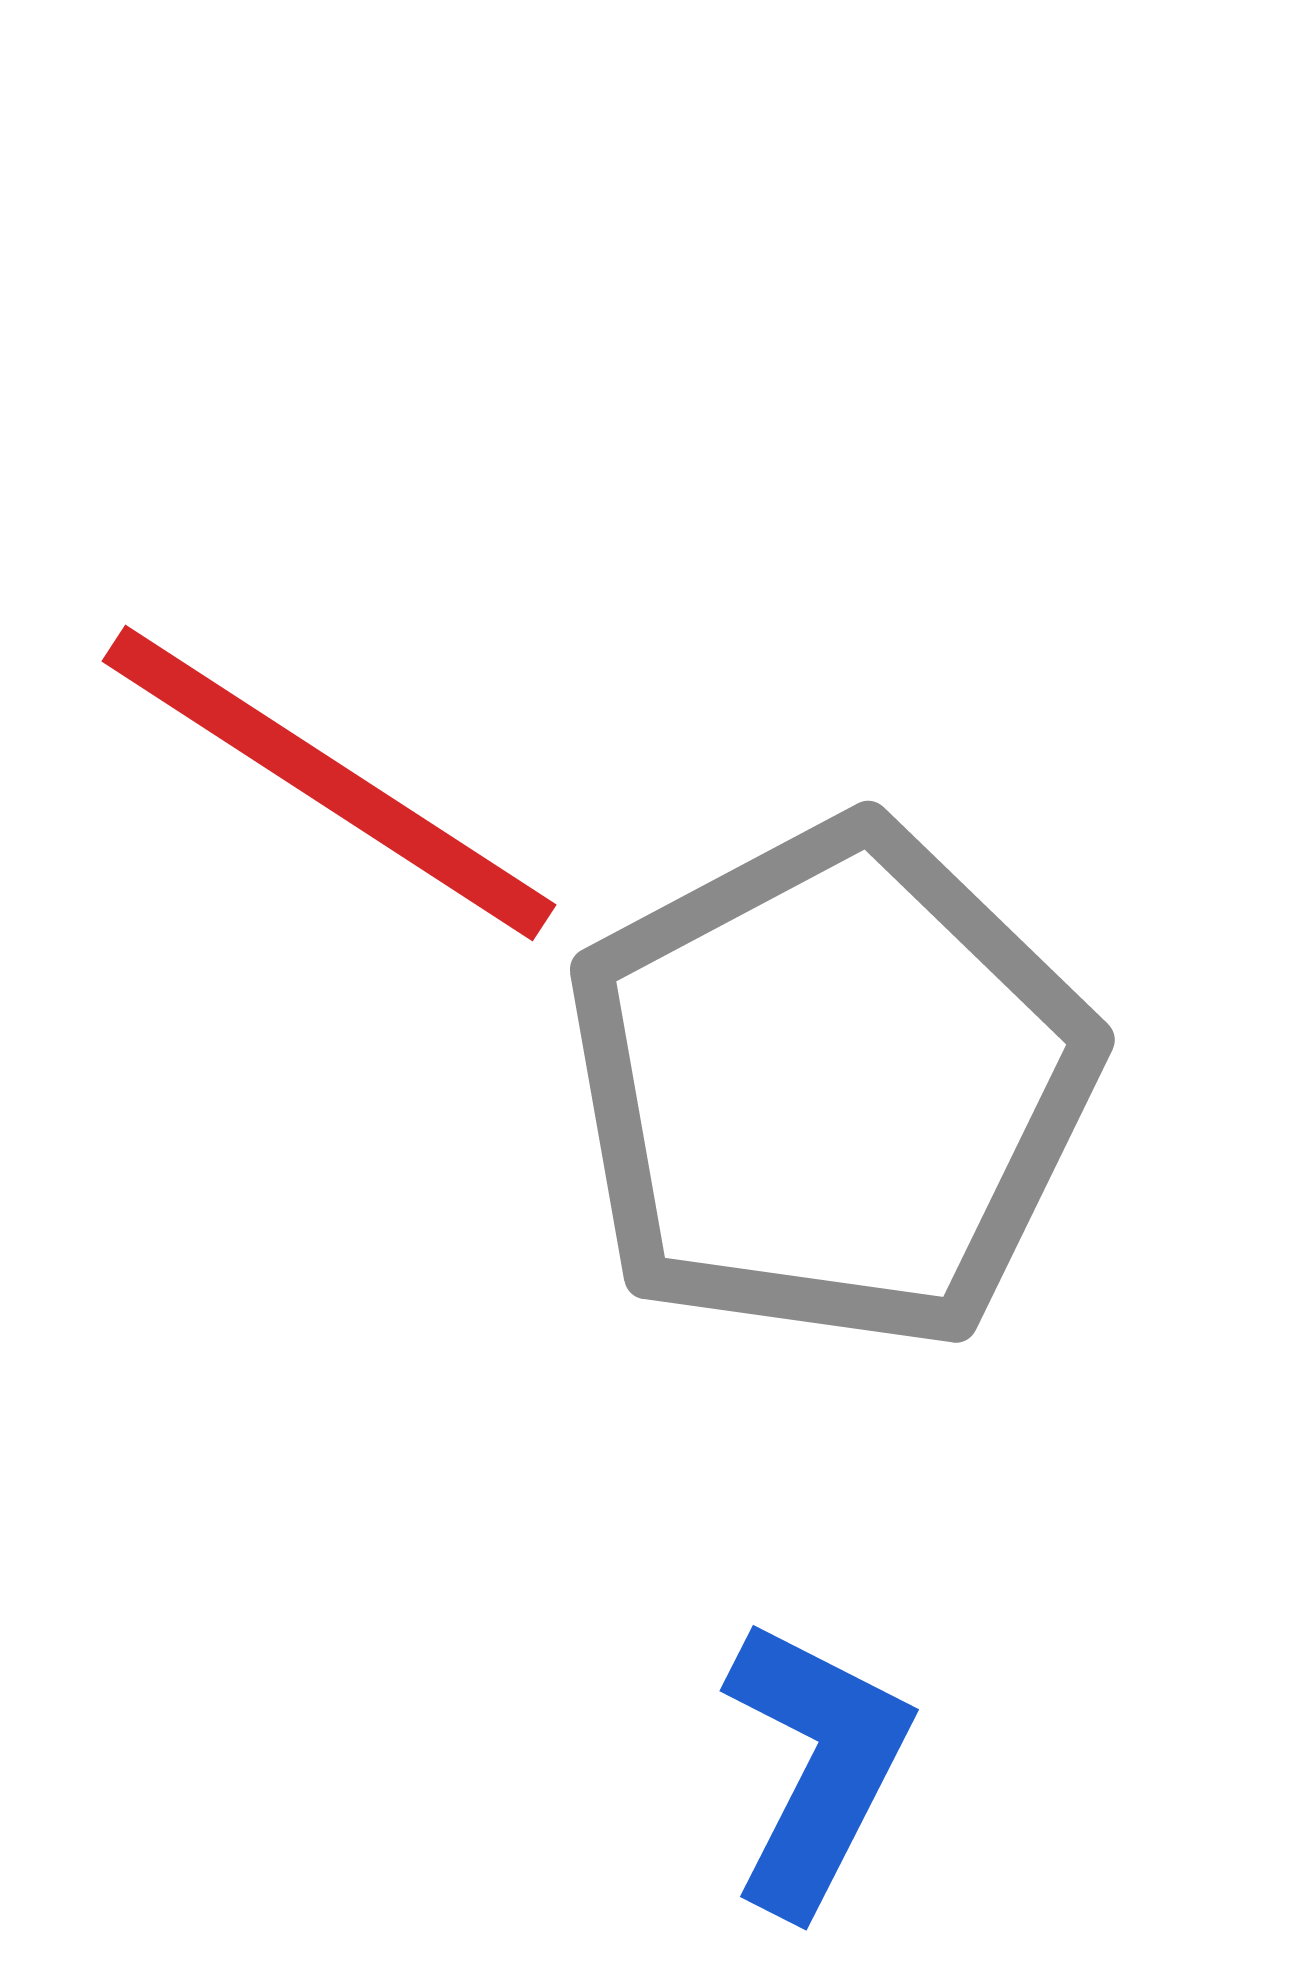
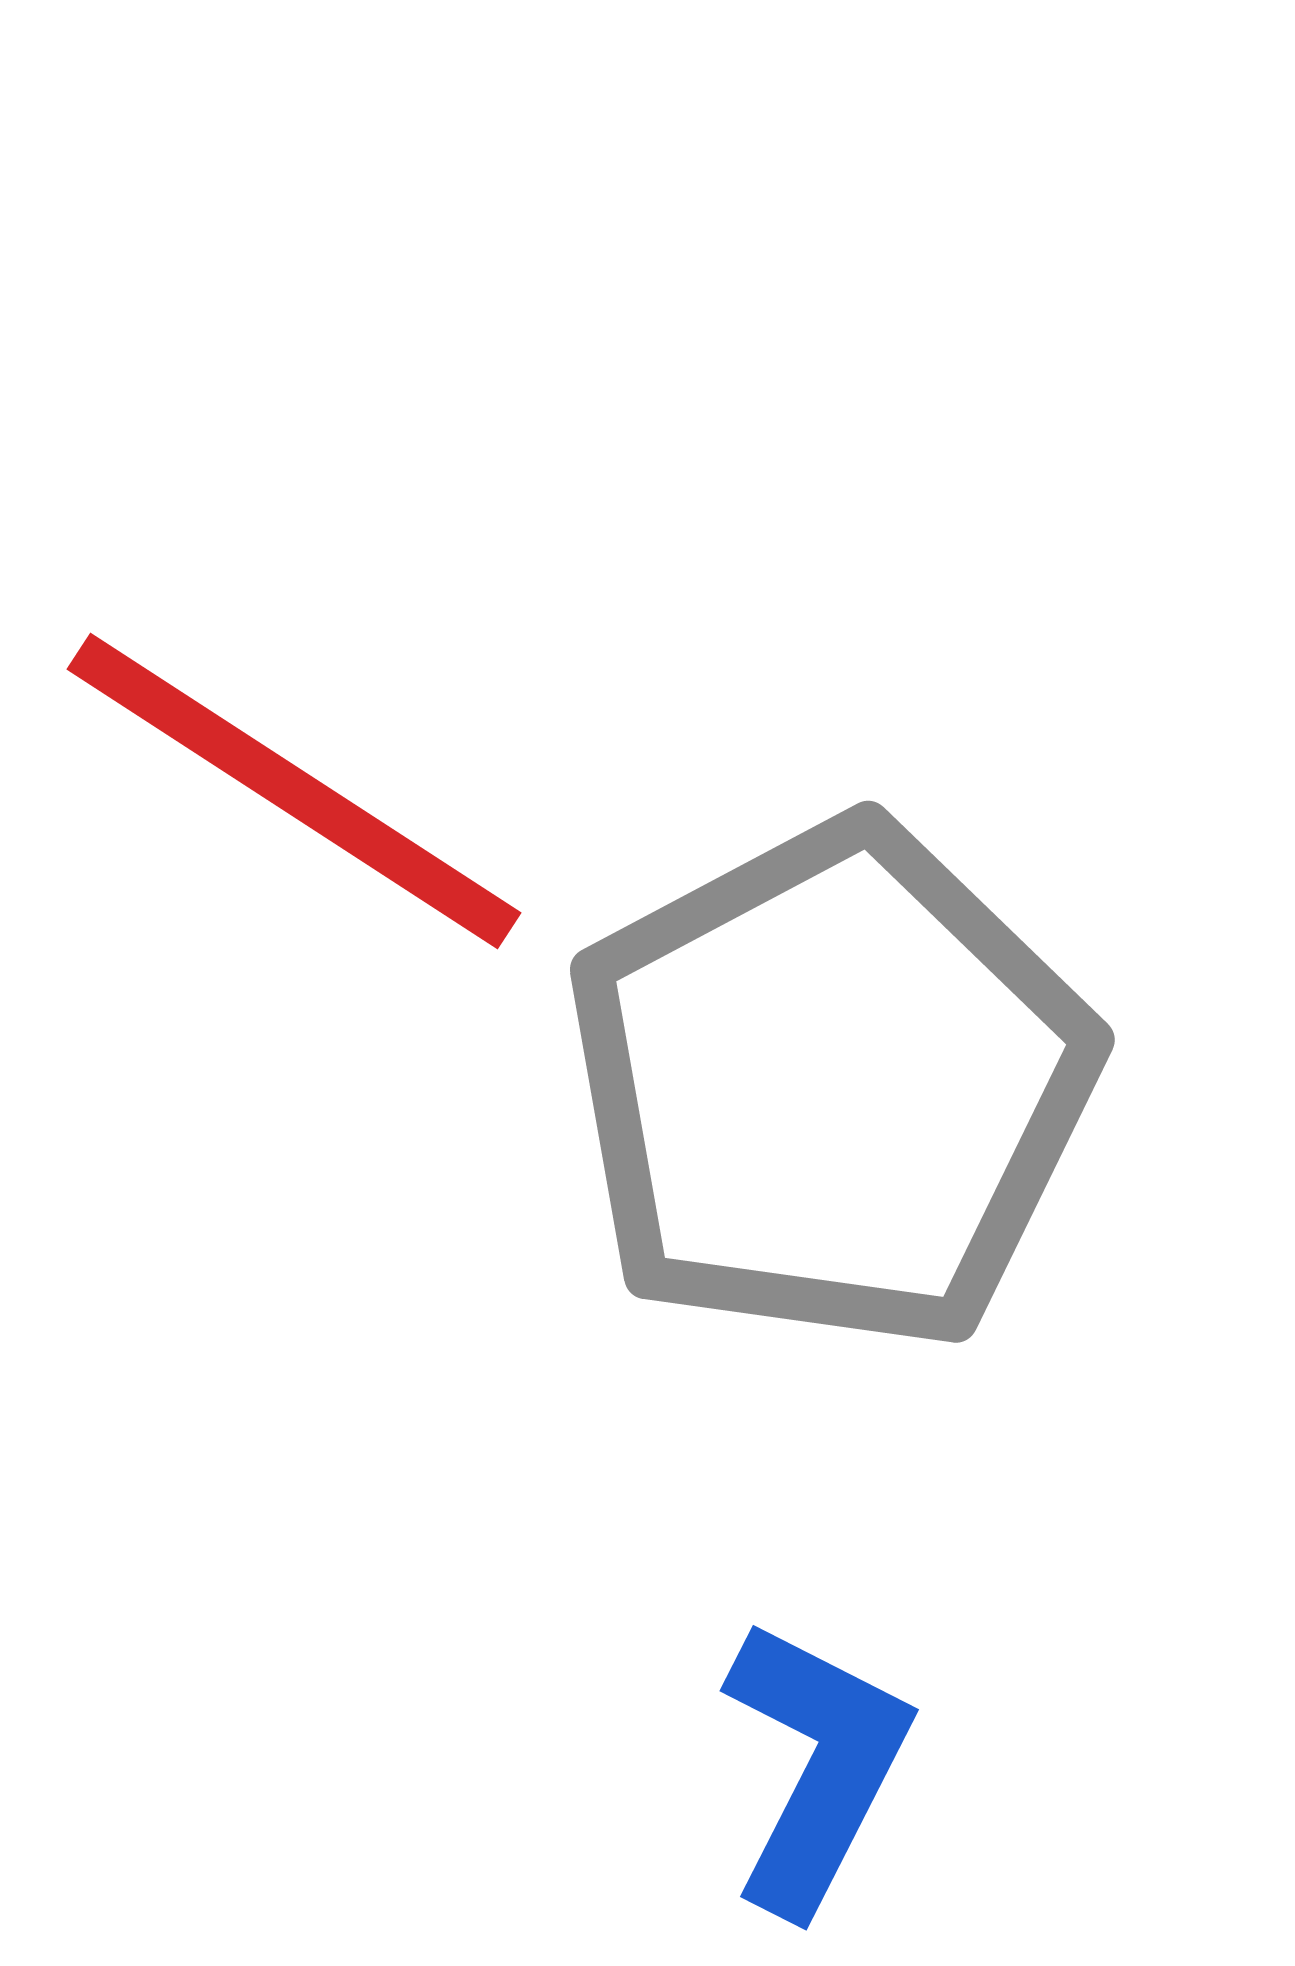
red line: moved 35 px left, 8 px down
